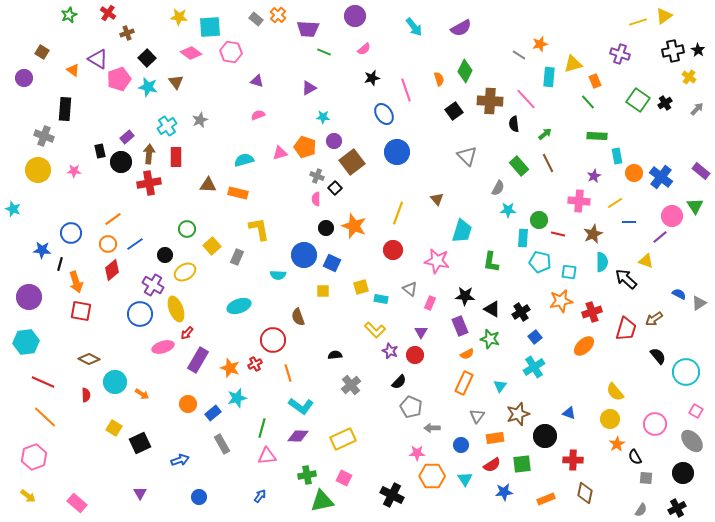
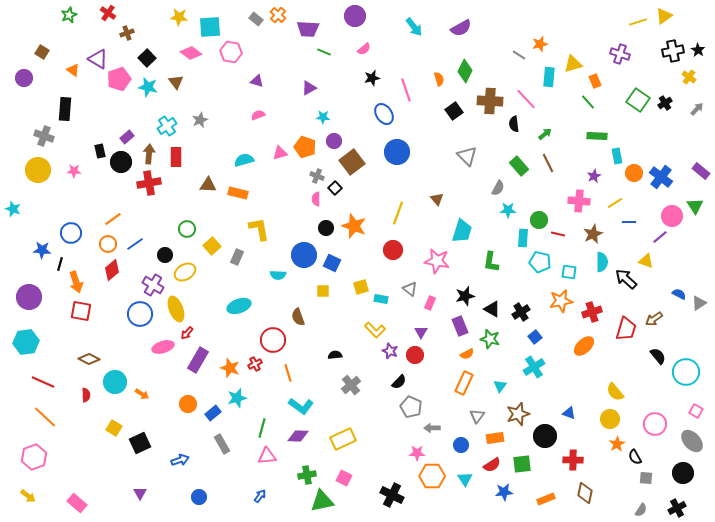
black star at (465, 296): rotated 18 degrees counterclockwise
